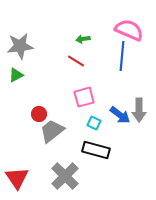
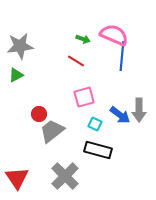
pink semicircle: moved 15 px left, 5 px down
green arrow: rotated 152 degrees counterclockwise
cyan square: moved 1 px right, 1 px down
black rectangle: moved 2 px right
